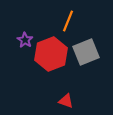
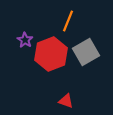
gray square: rotated 8 degrees counterclockwise
